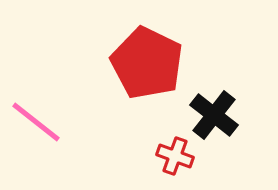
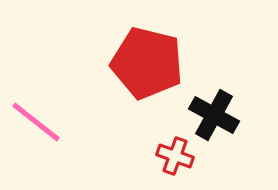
red pentagon: rotated 12 degrees counterclockwise
black cross: rotated 9 degrees counterclockwise
